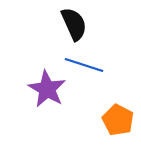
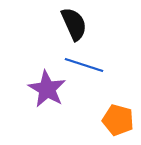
orange pentagon: rotated 12 degrees counterclockwise
